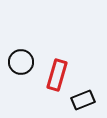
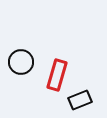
black rectangle: moved 3 px left
